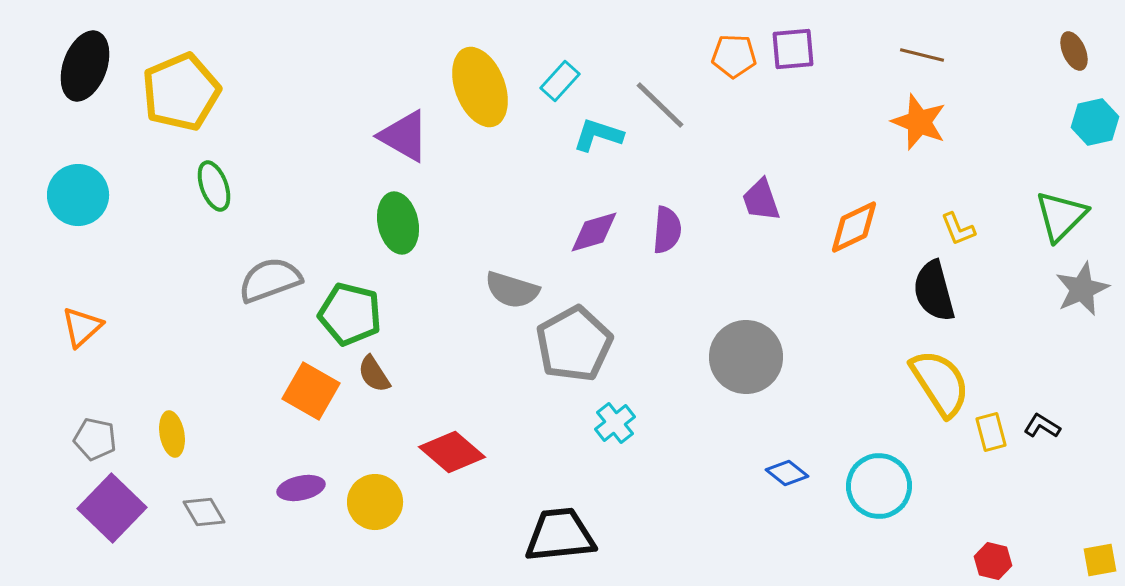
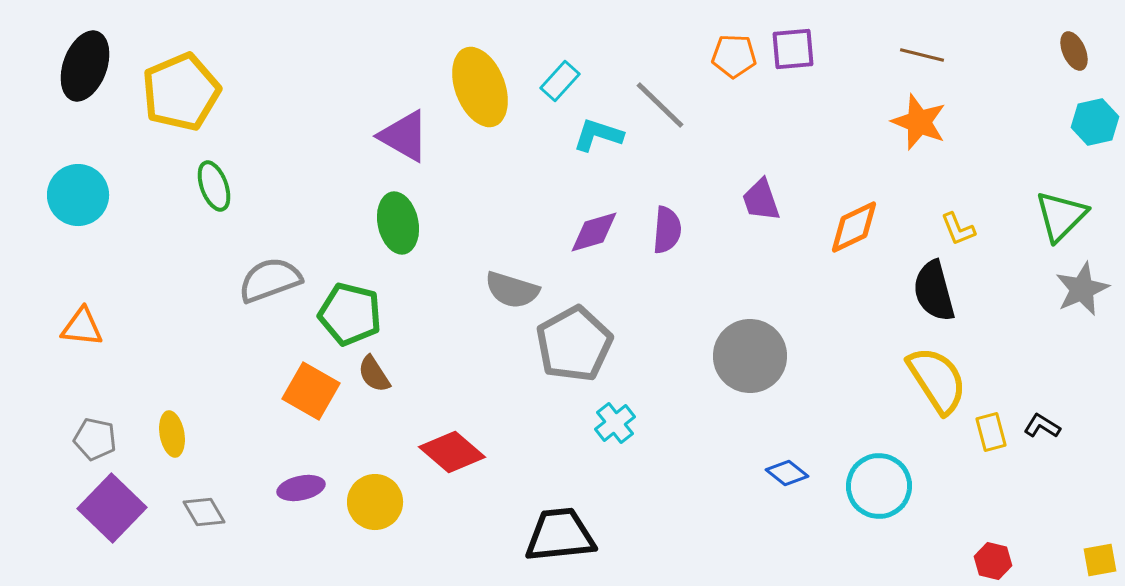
orange triangle at (82, 327): rotated 48 degrees clockwise
gray circle at (746, 357): moved 4 px right, 1 px up
yellow semicircle at (940, 383): moved 3 px left, 3 px up
